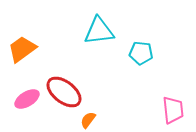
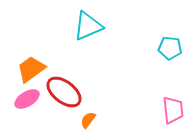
cyan triangle: moved 11 px left, 5 px up; rotated 16 degrees counterclockwise
orange trapezoid: moved 9 px right, 20 px down
cyan pentagon: moved 29 px right, 5 px up
